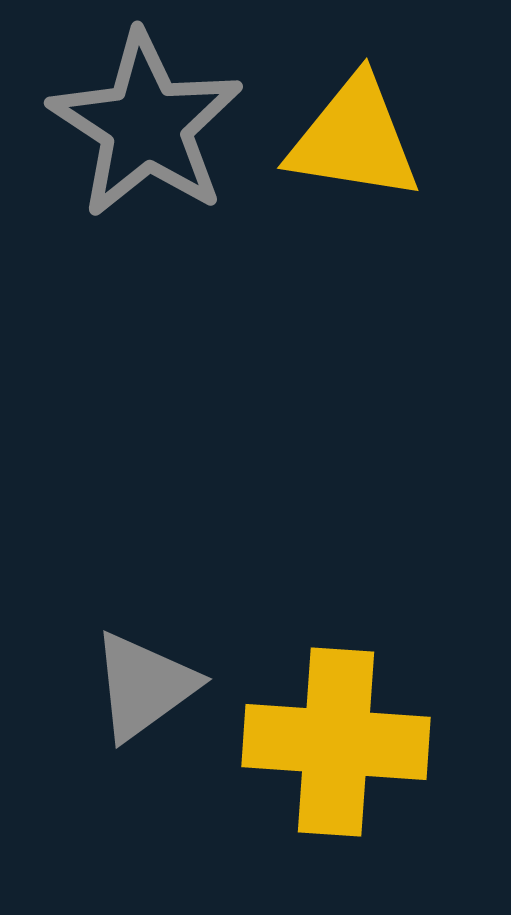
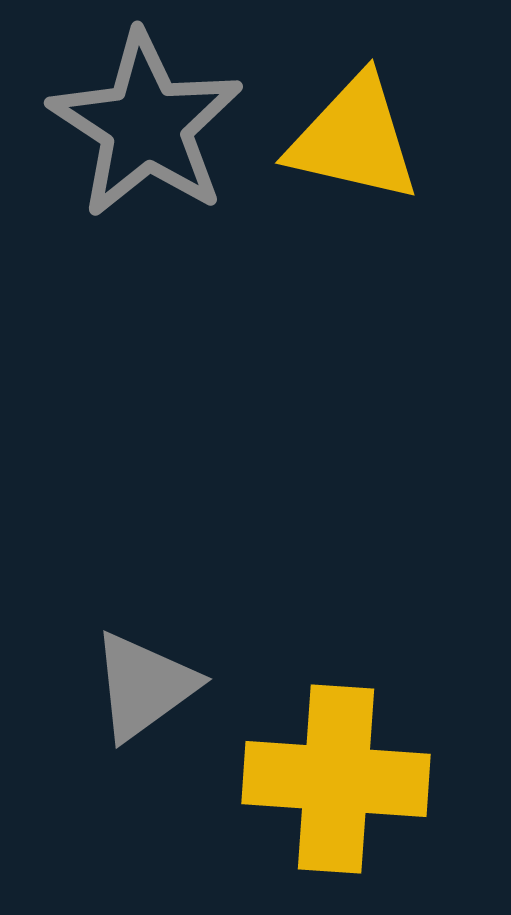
yellow triangle: rotated 4 degrees clockwise
yellow cross: moved 37 px down
